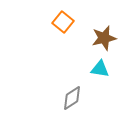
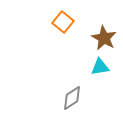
brown star: rotated 30 degrees counterclockwise
cyan triangle: moved 2 px up; rotated 18 degrees counterclockwise
